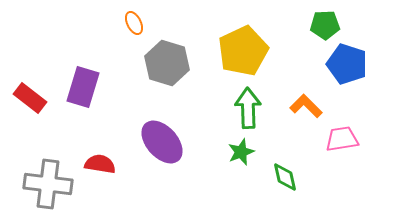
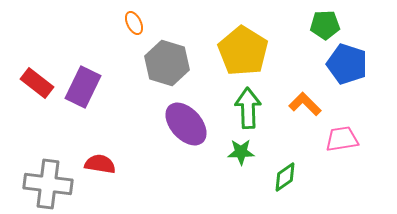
yellow pentagon: rotated 15 degrees counterclockwise
purple rectangle: rotated 9 degrees clockwise
red rectangle: moved 7 px right, 15 px up
orange L-shape: moved 1 px left, 2 px up
purple ellipse: moved 24 px right, 18 px up
green star: rotated 20 degrees clockwise
green diamond: rotated 68 degrees clockwise
